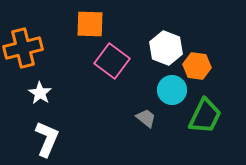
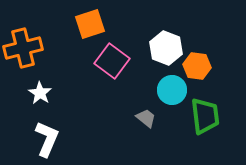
orange square: rotated 20 degrees counterclockwise
green trapezoid: rotated 33 degrees counterclockwise
